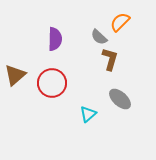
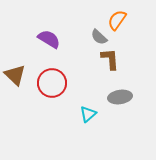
orange semicircle: moved 3 px left, 2 px up; rotated 10 degrees counterclockwise
purple semicircle: moved 6 px left; rotated 60 degrees counterclockwise
brown L-shape: rotated 20 degrees counterclockwise
brown triangle: rotated 35 degrees counterclockwise
gray ellipse: moved 2 px up; rotated 50 degrees counterclockwise
